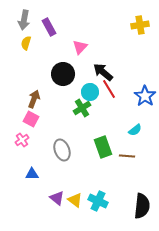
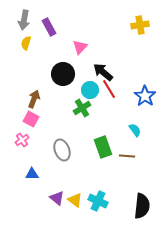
cyan circle: moved 2 px up
cyan semicircle: rotated 88 degrees counterclockwise
